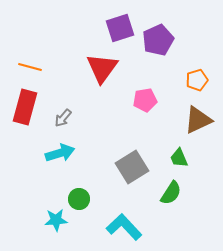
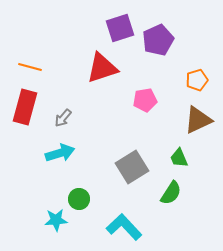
red triangle: rotated 36 degrees clockwise
